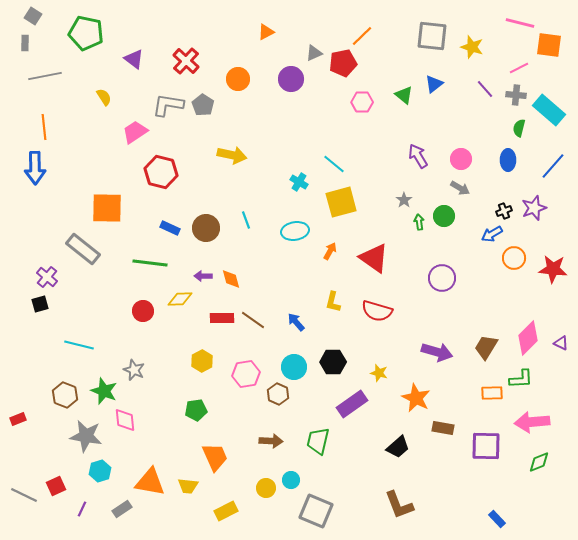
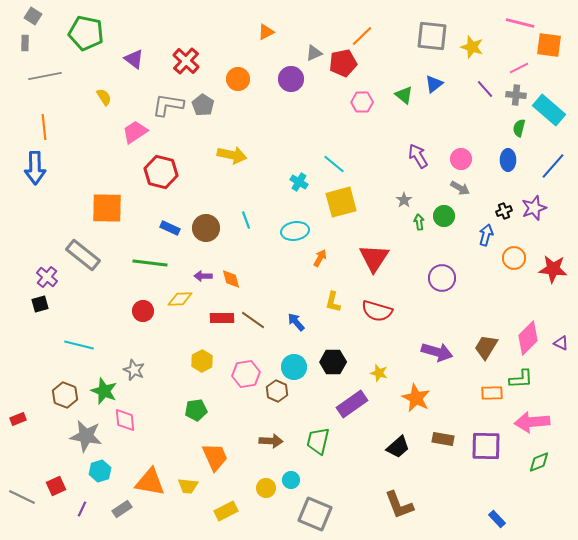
blue arrow at (492, 234): moved 6 px left, 1 px down; rotated 135 degrees clockwise
gray rectangle at (83, 249): moved 6 px down
orange arrow at (330, 251): moved 10 px left, 7 px down
red triangle at (374, 258): rotated 28 degrees clockwise
brown hexagon at (278, 394): moved 1 px left, 3 px up
brown rectangle at (443, 428): moved 11 px down
gray line at (24, 495): moved 2 px left, 2 px down
gray square at (316, 511): moved 1 px left, 3 px down
